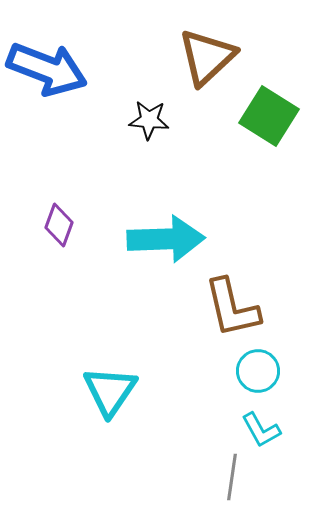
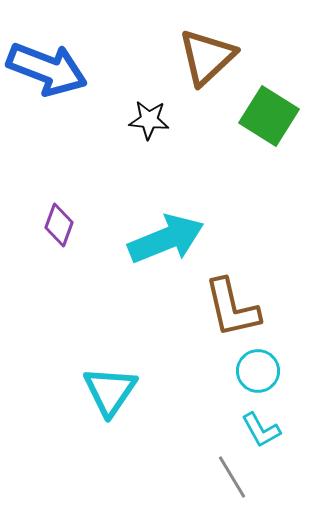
cyan arrow: rotated 20 degrees counterclockwise
gray line: rotated 39 degrees counterclockwise
